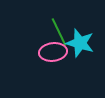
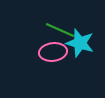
green line: moved 1 px right, 2 px up; rotated 40 degrees counterclockwise
